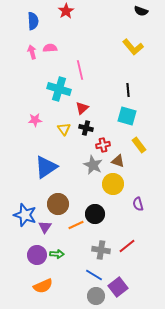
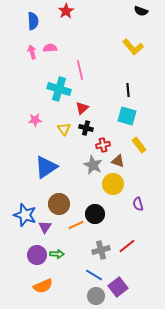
brown circle: moved 1 px right
gray cross: rotated 24 degrees counterclockwise
